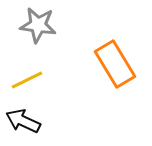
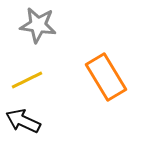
orange rectangle: moved 9 px left, 13 px down
